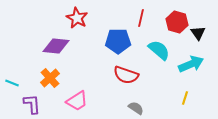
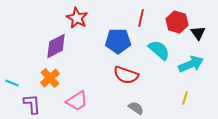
purple diamond: rotated 32 degrees counterclockwise
